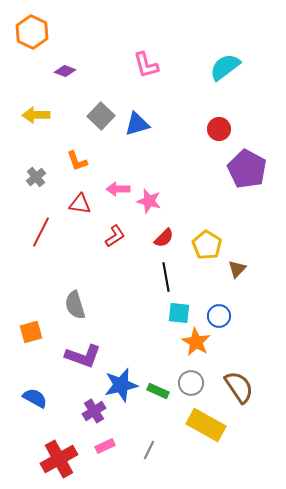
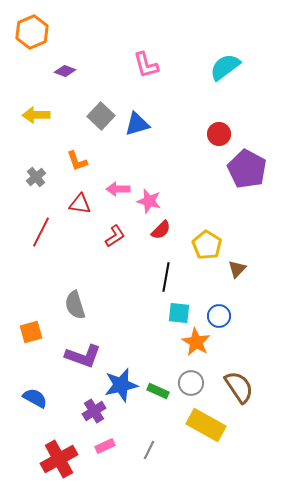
orange hexagon: rotated 12 degrees clockwise
red circle: moved 5 px down
red semicircle: moved 3 px left, 8 px up
black line: rotated 20 degrees clockwise
